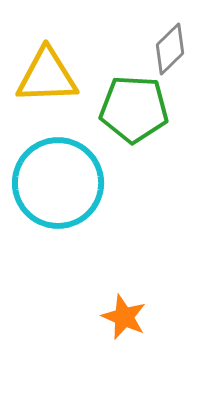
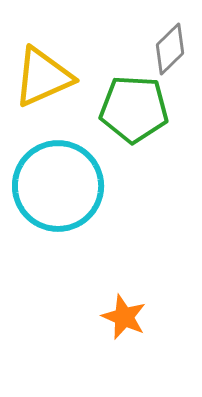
yellow triangle: moved 4 px left, 1 px down; rotated 22 degrees counterclockwise
cyan circle: moved 3 px down
